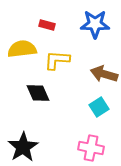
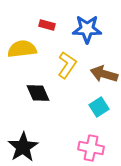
blue star: moved 8 px left, 5 px down
yellow L-shape: moved 10 px right, 5 px down; rotated 120 degrees clockwise
